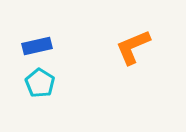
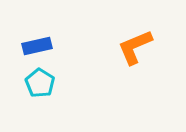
orange L-shape: moved 2 px right
